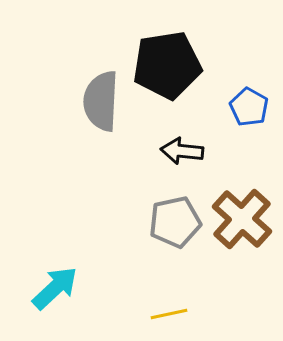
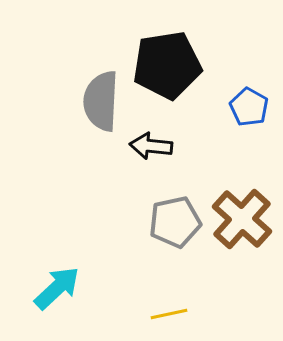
black arrow: moved 31 px left, 5 px up
cyan arrow: moved 2 px right
